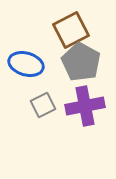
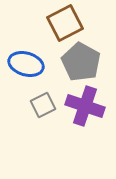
brown square: moved 6 px left, 7 px up
purple cross: rotated 30 degrees clockwise
